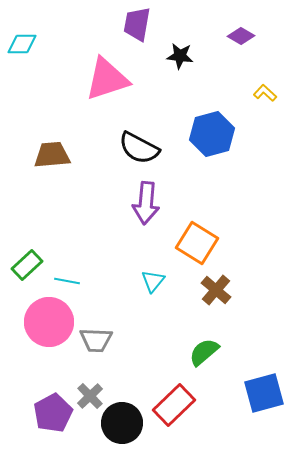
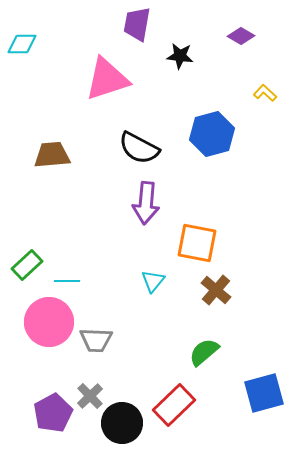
orange square: rotated 21 degrees counterclockwise
cyan line: rotated 10 degrees counterclockwise
